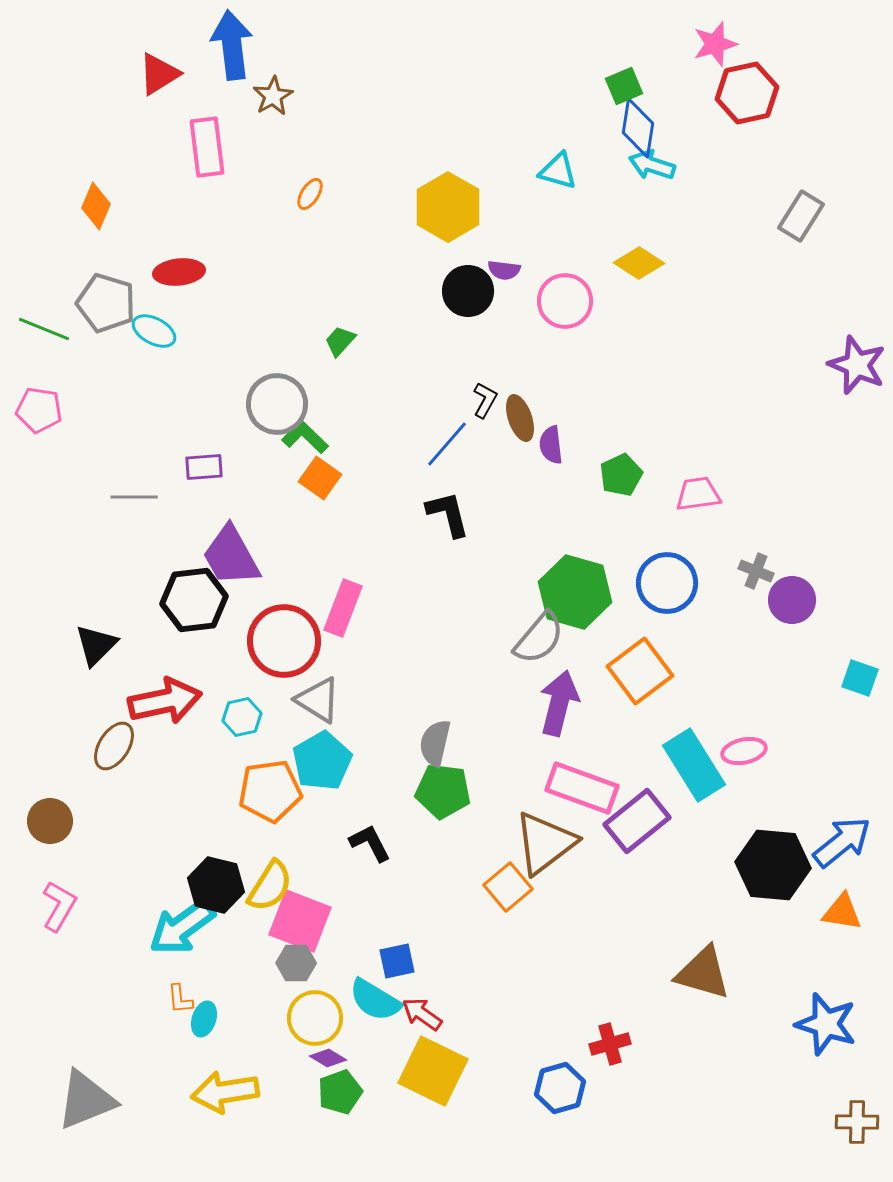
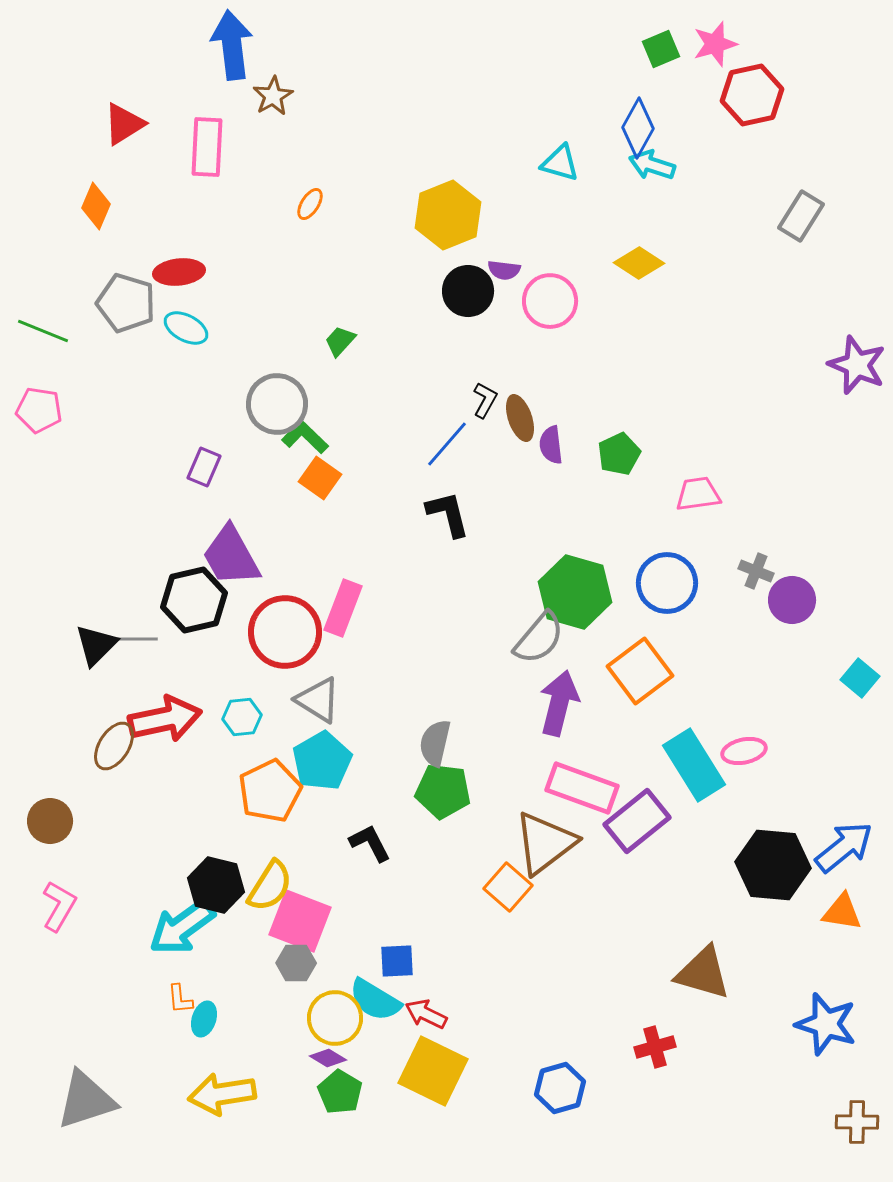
red triangle at (159, 74): moved 35 px left, 50 px down
green square at (624, 86): moved 37 px right, 37 px up
red hexagon at (747, 93): moved 5 px right, 2 px down
blue diamond at (638, 128): rotated 20 degrees clockwise
pink rectangle at (207, 147): rotated 10 degrees clockwise
cyan triangle at (558, 171): moved 2 px right, 8 px up
orange ellipse at (310, 194): moved 10 px down
yellow hexagon at (448, 207): moved 8 px down; rotated 8 degrees clockwise
pink circle at (565, 301): moved 15 px left
gray pentagon at (106, 303): moved 20 px right
green line at (44, 329): moved 1 px left, 2 px down
cyan ellipse at (154, 331): moved 32 px right, 3 px up
purple rectangle at (204, 467): rotated 63 degrees counterclockwise
green pentagon at (621, 475): moved 2 px left, 21 px up
gray line at (134, 497): moved 142 px down
black hexagon at (194, 600): rotated 6 degrees counterclockwise
red circle at (284, 641): moved 1 px right, 9 px up
cyan square at (860, 678): rotated 21 degrees clockwise
red arrow at (165, 701): moved 18 px down
cyan hexagon at (242, 717): rotated 6 degrees clockwise
orange pentagon at (270, 791): rotated 18 degrees counterclockwise
blue arrow at (842, 842): moved 2 px right, 5 px down
orange square at (508, 887): rotated 9 degrees counterclockwise
blue square at (397, 961): rotated 9 degrees clockwise
red arrow at (422, 1014): moved 4 px right; rotated 9 degrees counterclockwise
yellow circle at (315, 1018): moved 20 px right
red cross at (610, 1044): moved 45 px right, 3 px down
yellow arrow at (225, 1092): moved 3 px left, 2 px down
green pentagon at (340, 1092): rotated 21 degrees counterclockwise
gray triangle at (86, 1100): rotated 4 degrees clockwise
